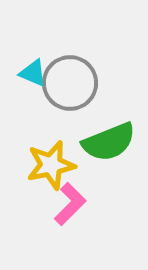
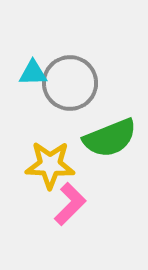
cyan triangle: rotated 24 degrees counterclockwise
green semicircle: moved 1 px right, 4 px up
yellow star: moved 1 px left; rotated 15 degrees clockwise
